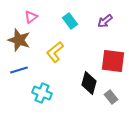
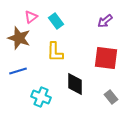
cyan rectangle: moved 14 px left
brown star: moved 2 px up
yellow L-shape: rotated 50 degrees counterclockwise
red square: moved 7 px left, 3 px up
blue line: moved 1 px left, 1 px down
black diamond: moved 14 px left, 1 px down; rotated 15 degrees counterclockwise
cyan cross: moved 1 px left, 4 px down
